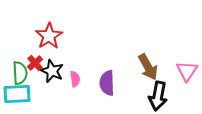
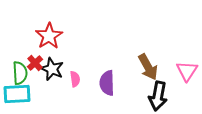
black star: moved 2 px up
